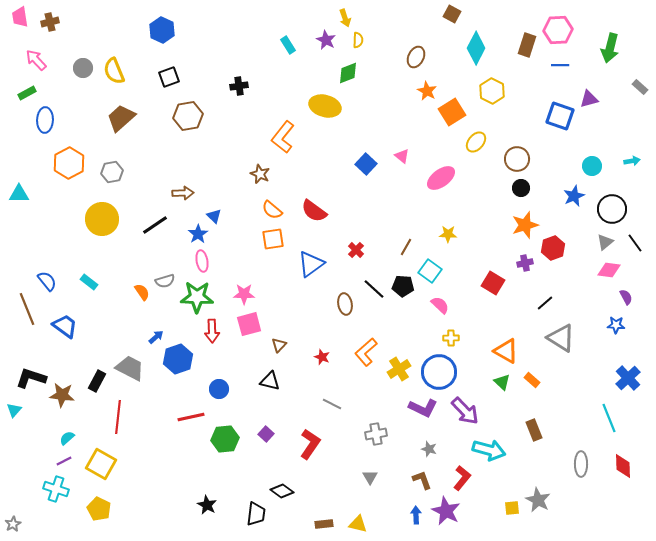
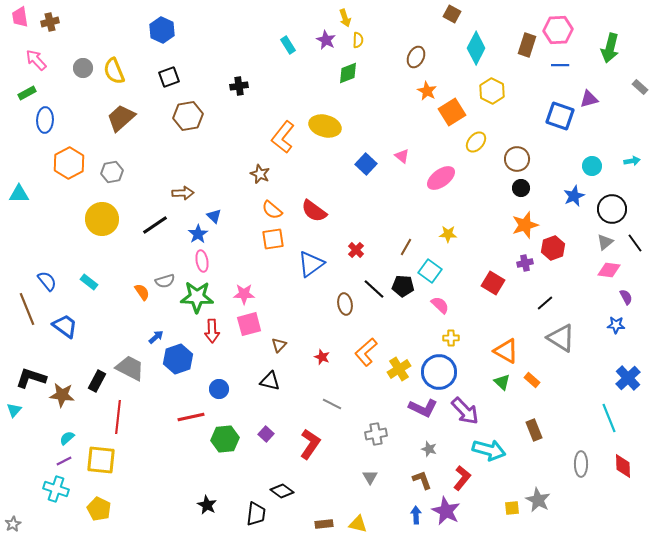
yellow ellipse at (325, 106): moved 20 px down
yellow square at (101, 464): moved 4 px up; rotated 24 degrees counterclockwise
